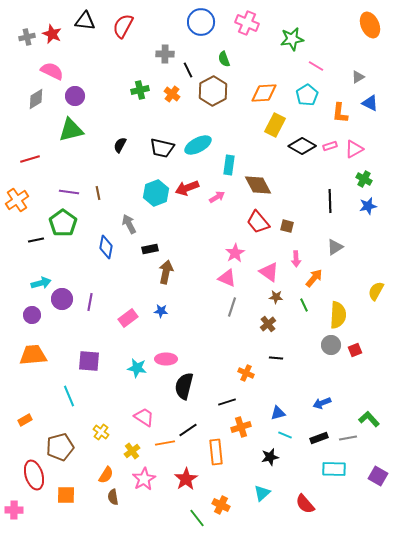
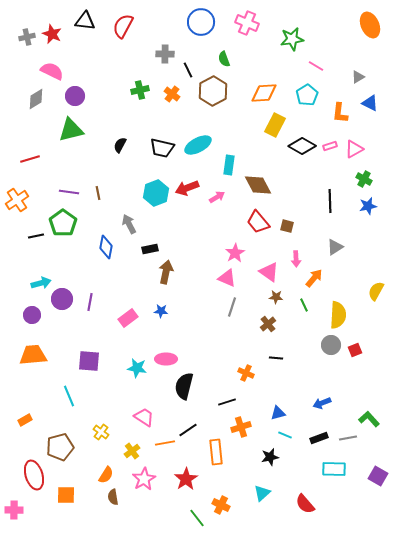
black line at (36, 240): moved 4 px up
